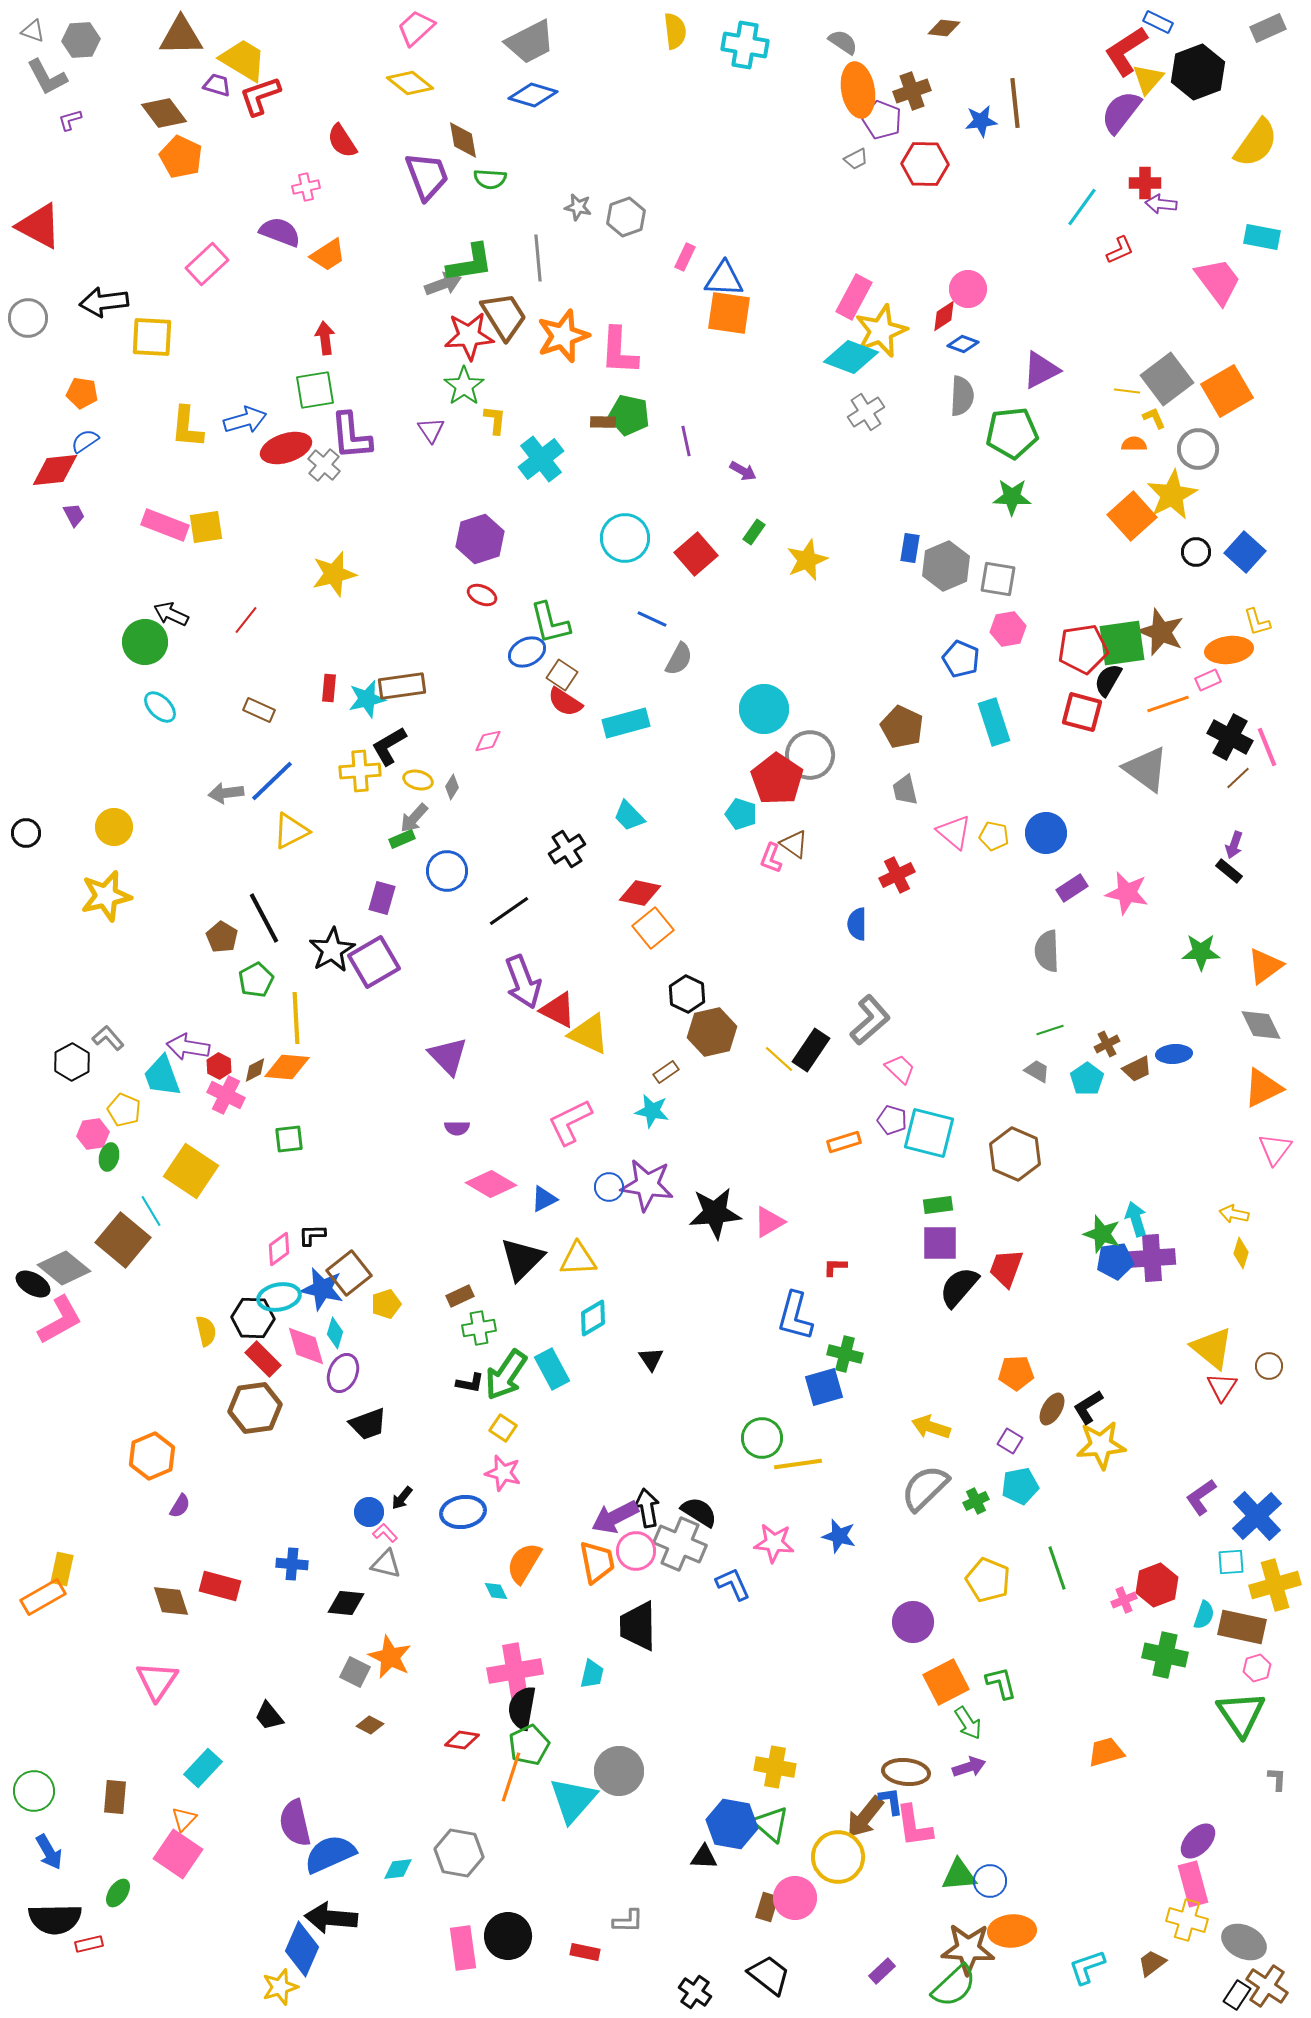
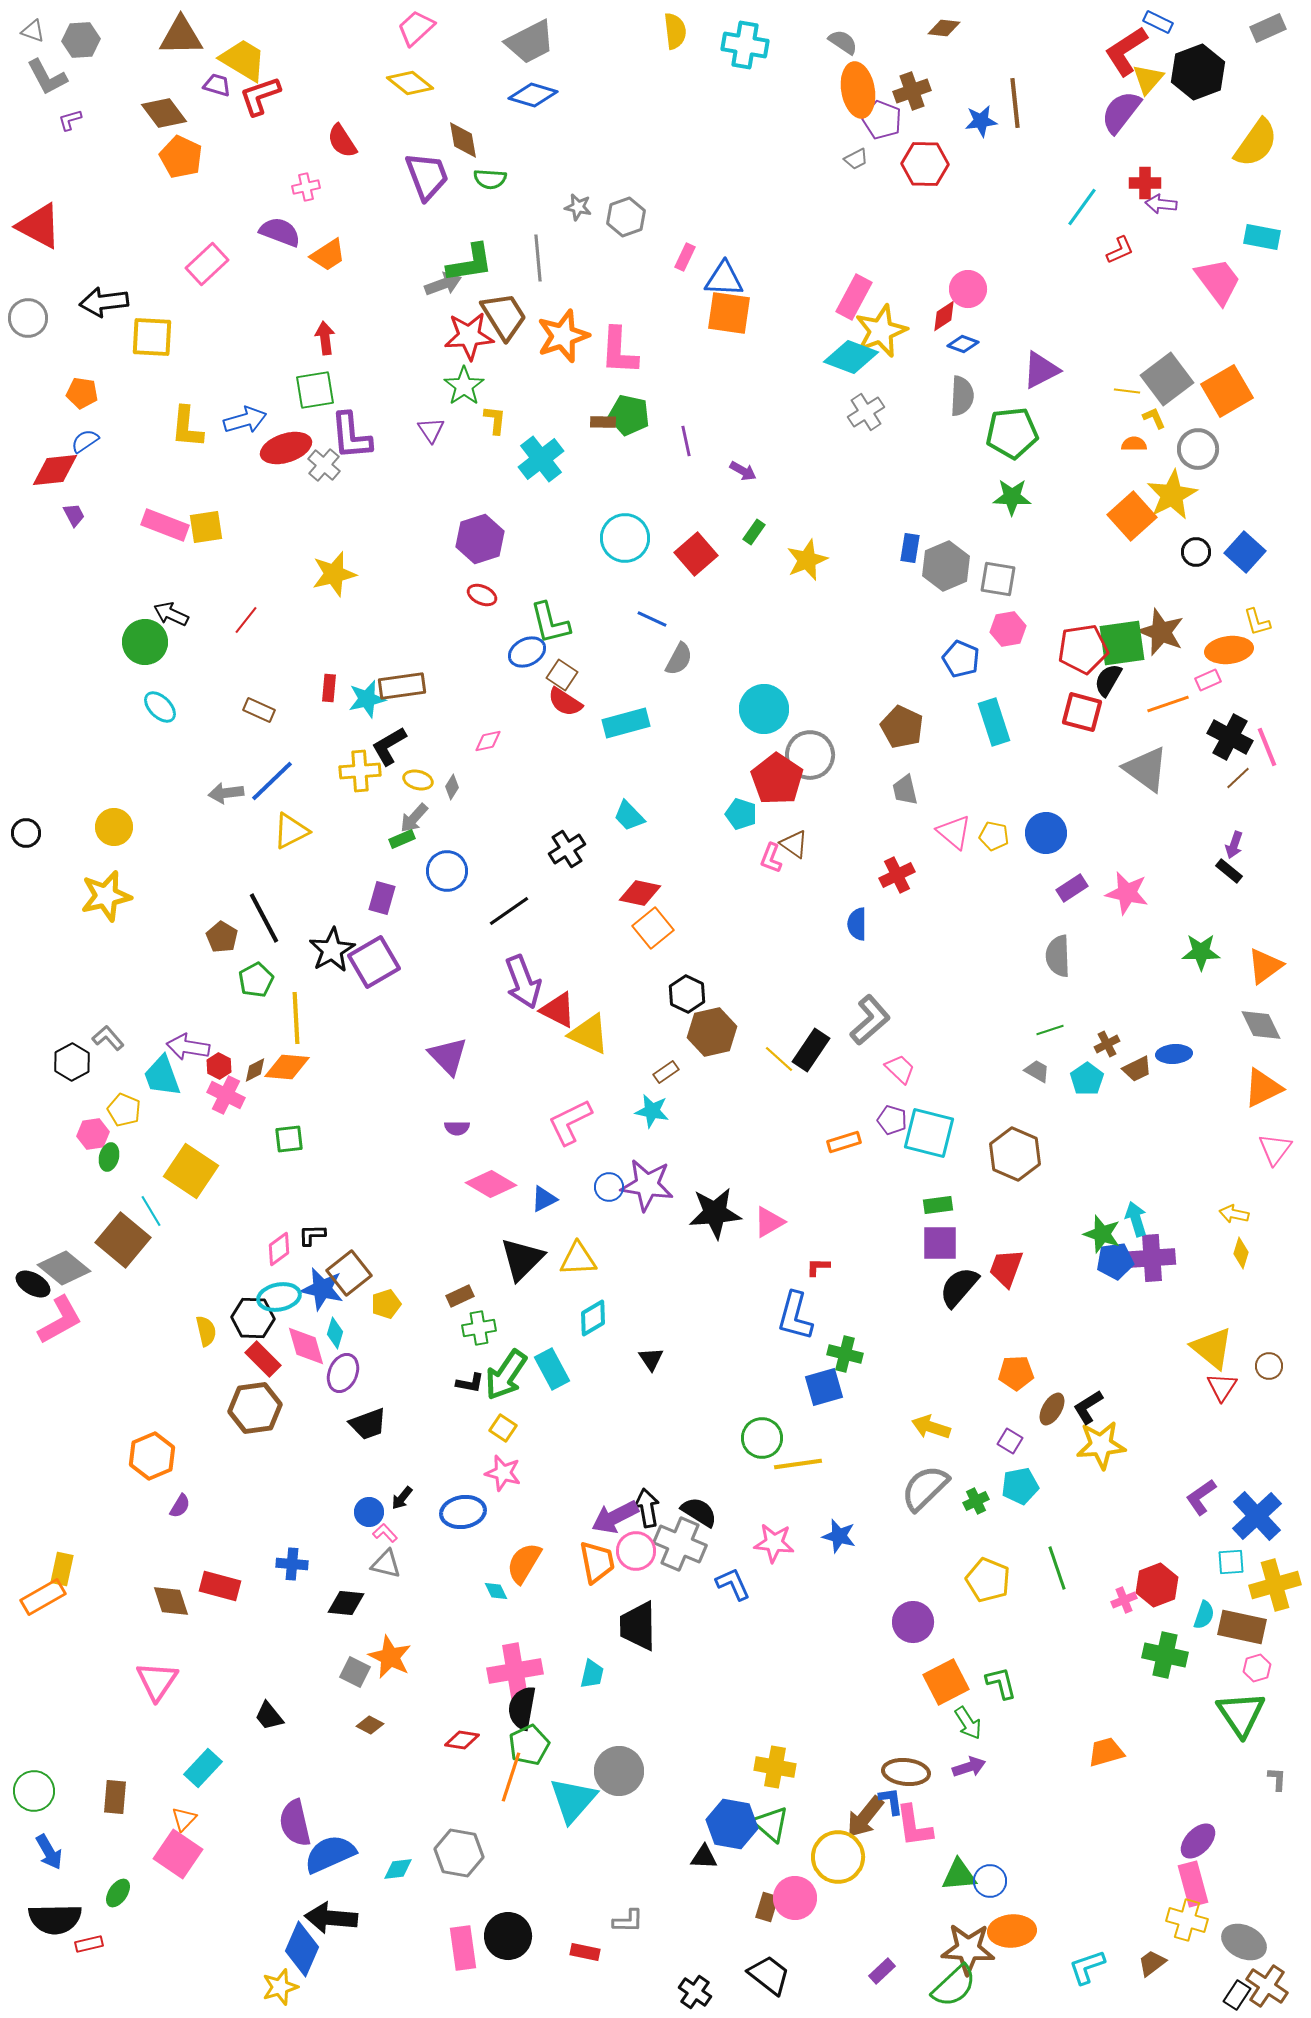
gray semicircle at (1047, 951): moved 11 px right, 5 px down
red L-shape at (835, 1267): moved 17 px left
